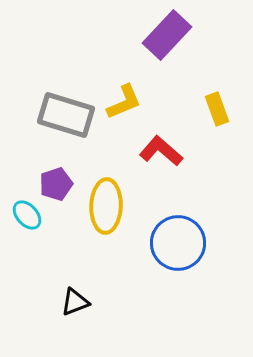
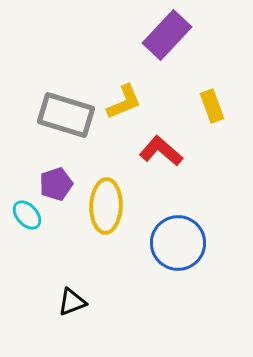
yellow rectangle: moved 5 px left, 3 px up
black triangle: moved 3 px left
